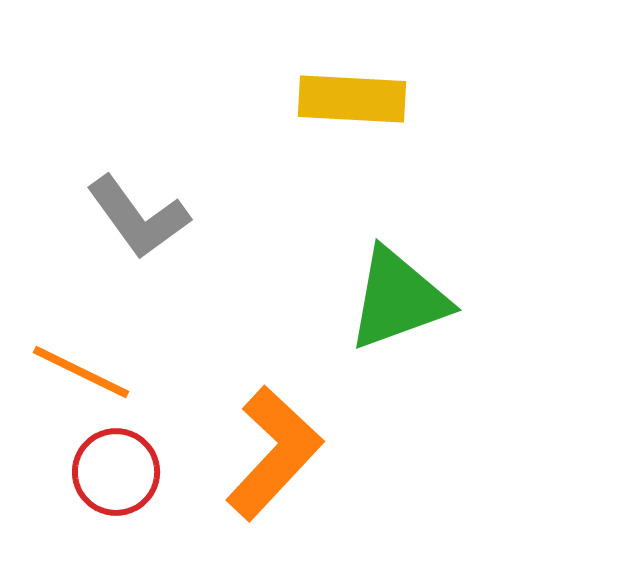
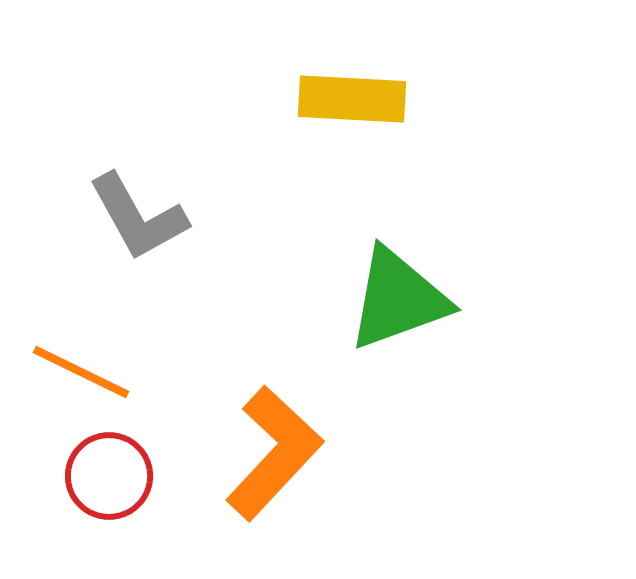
gray L-shape: rotated 7 degrees clockwise
red circle: moved 7 px left, 4 px down
